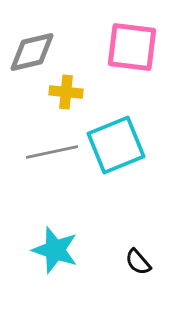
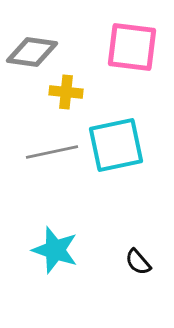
gray diamond: rotated 21 degrees clockwise
cyan square: rotated 10 degrees clockwise
